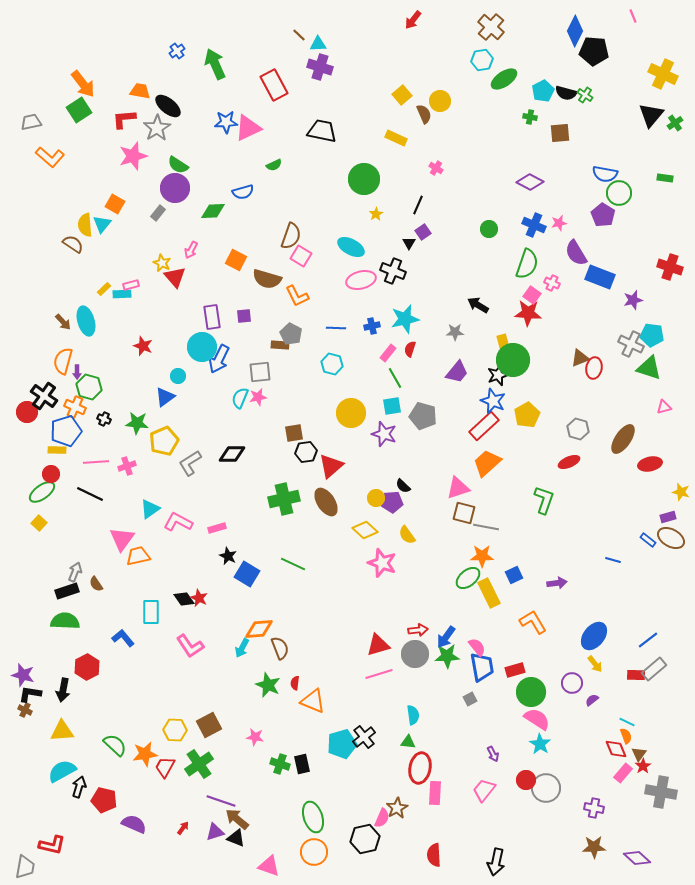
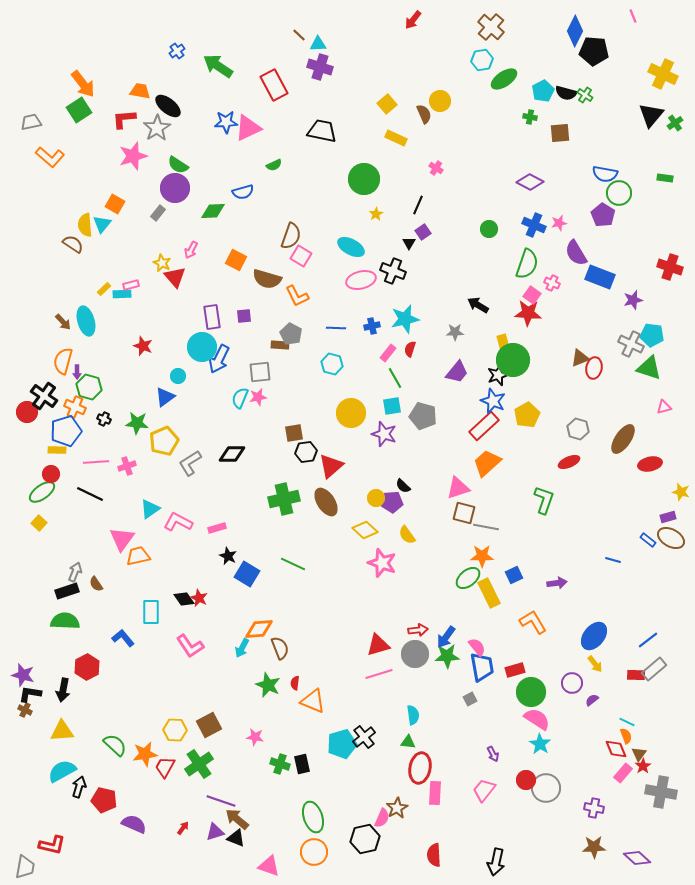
green arrow at (215, 64): moved 3 px right, 2 px down; rotated 32 degrees counterclockwise
yellow square at (402, 95): moved 15 px left, 9 px down
